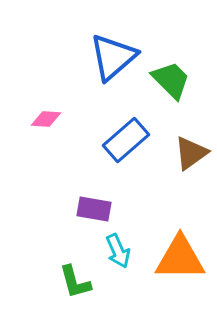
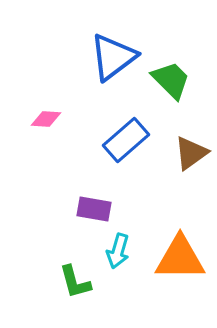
blue triangle: rotated 4 degrees clockwise
cyan arrow: rotated 40 degrees clockwise
